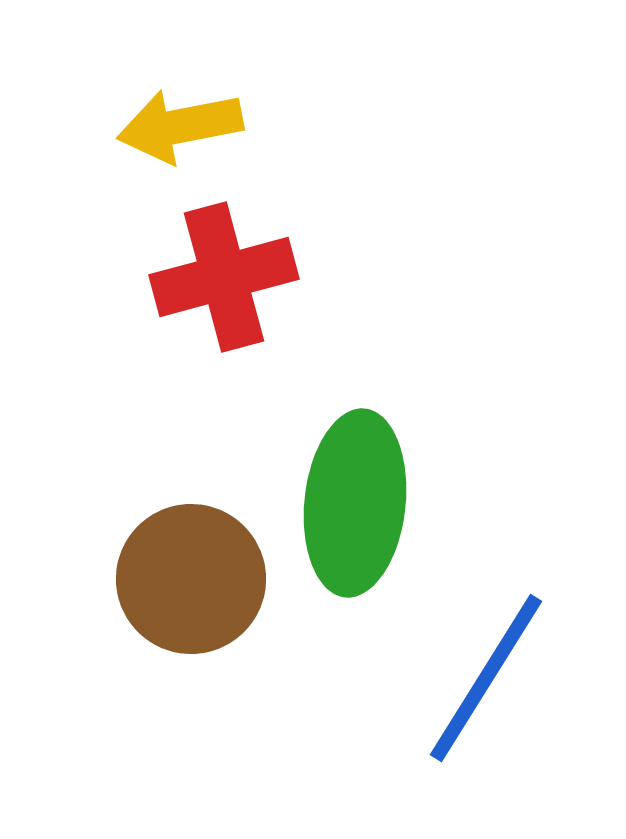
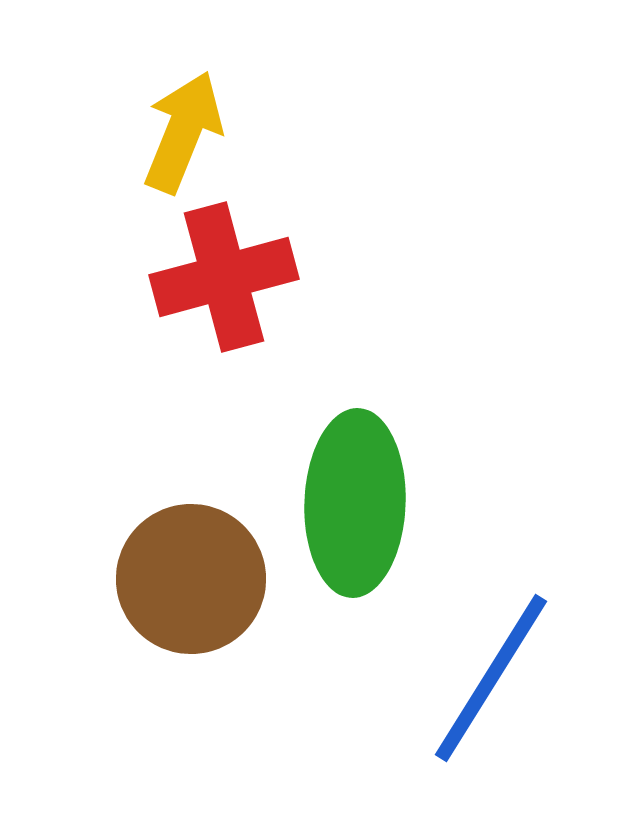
yellow arrow: moved 3 px right, 6 px down; rotated 123 degrees clockwise
green ellipse: rotated 4 degrees counterclockwise
blue line: moved 5 px right
